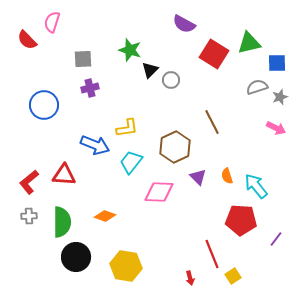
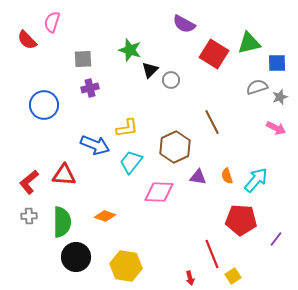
purple triangle: rotated 36 degrees counterclockwise
cyan arrow: moved 6 px up; rotated 80 degrees clockwise
